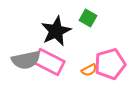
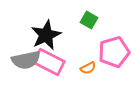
green square: moved 1 px right, 2 px down
black star: moved 10 px left, 4 px down
pink pentagon: moved 4 px right, 12 px up
orange semicircle: moved 1 px left, 2 px up
